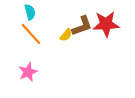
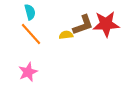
brown L-shape: moved 1 px right, 1 px up
yellow semicircle: rotated 136 degrees counterclockwise
